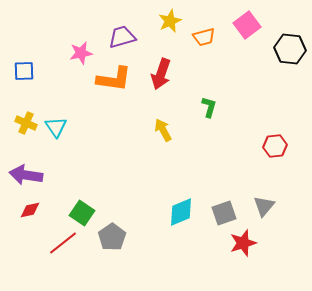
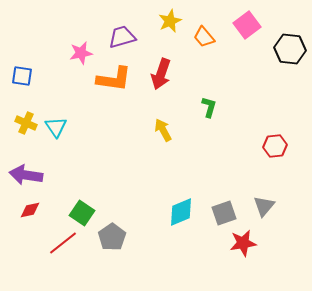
orange trapezoid: rotated 65 degrees clockwise
blue square: moved 2 px left, 5 px down; rotated 10 degrees clockwise
red star: rotated 8 degrees clockwise
